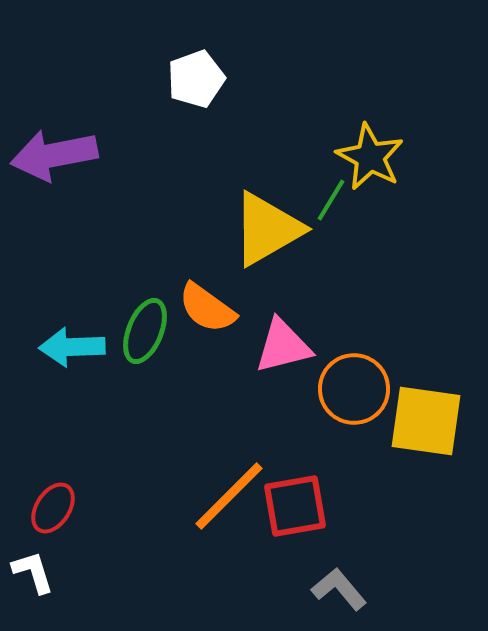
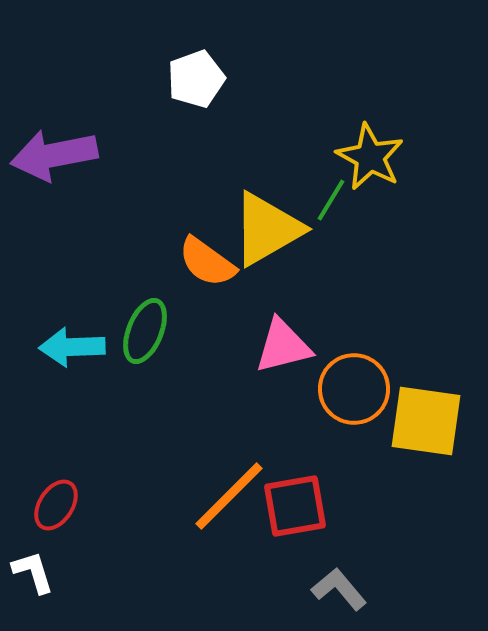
orange semicircle: moved 46 px up
red ellipse: moved 3 px right, 3 px up
